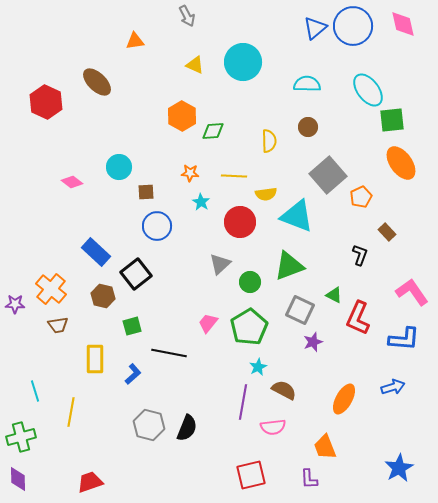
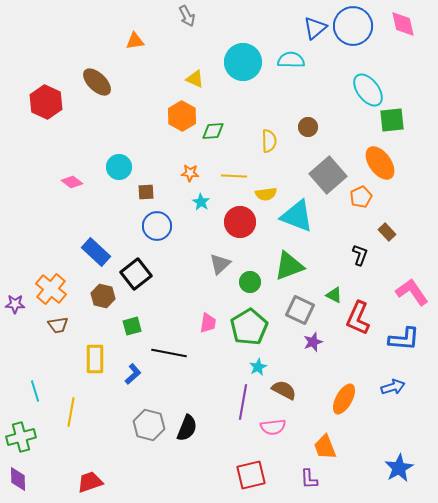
yellow triangle at (195, 65): moved 14 px down
cyan semicircle at (307, 84): moved 16 px left, 24 px up
orange ellipse at (401, 163): moved 21 px left
pink trapezoid at (208, 323): rotated 150 degrees clockwise
